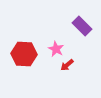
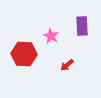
purple rectangle: rotated 42 degrees clockwise
pink star: moved 5 px left, 13 px up
